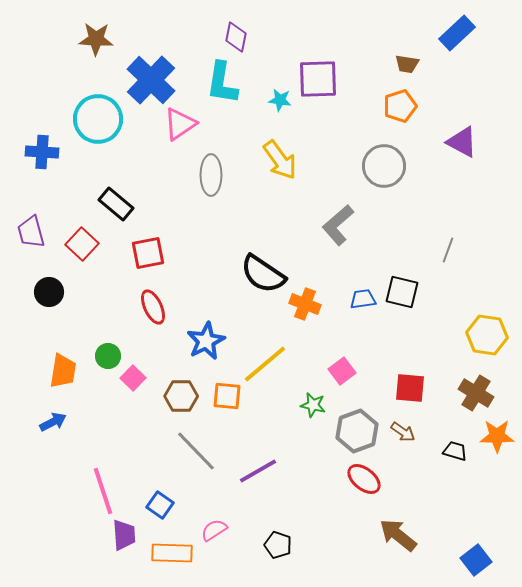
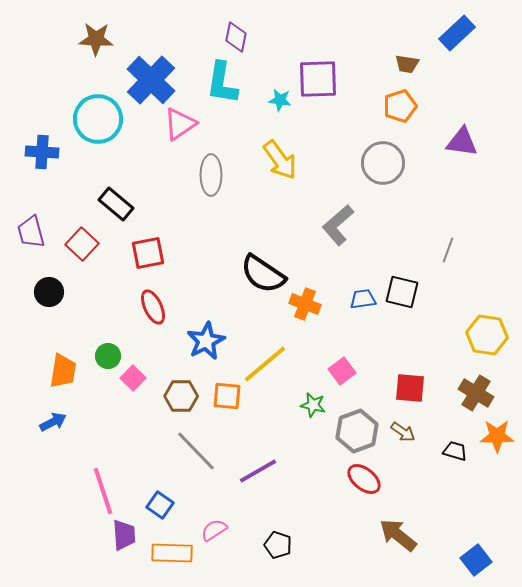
purple triangle at (462, 142): rotated 20 degrees counterclockwise
gray circle at (384, 166): moved 1 px left, 3 px up
